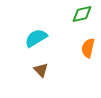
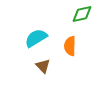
orange semicircle: moved 18 px left, 2 px up; rotated 12 degrees counterclockwise
brown triangle: moved 2 px right, 4 px up
